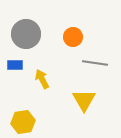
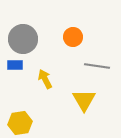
gray circle: moved 3 px left, 5 px down
gray line: moved 2 px right, 3 px down
yellow arrow: moved 3 px right
yellow hexagon: moved 3 px left, 1 px down
